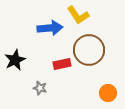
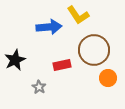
blue arrow: moved 1 px left, 1 px up
brown circle: moved 5 px right
red rectangle: moved 1 px down
gray star: moved 1 px left, 1 px up; rotated 16 degrees clockwise
orange circle: moved 15 px up
